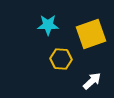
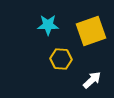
yellow square: moved 3 px up
white arrow: moved 1 px up
